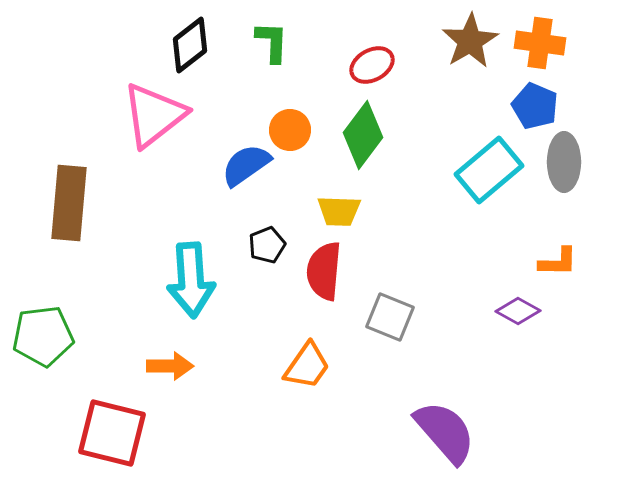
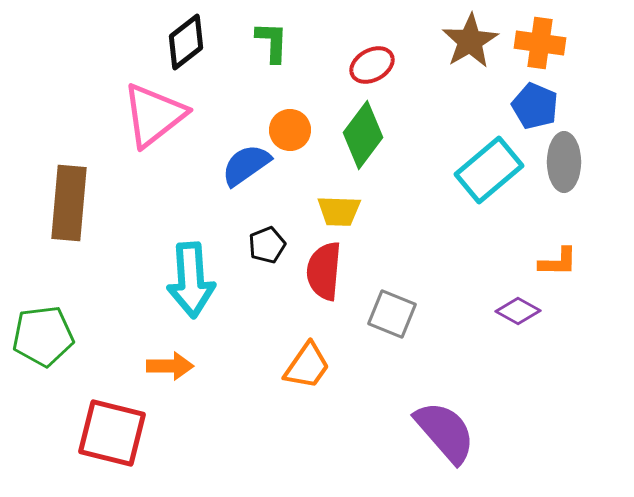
black diamond: moved 4 px left, 3 px up
gray square: moved 2 px right, 3 px up
